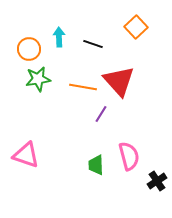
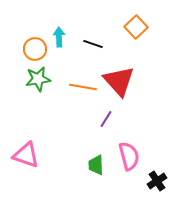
orange circle: moved 6 px right
purple line: moved 5 px right, 5 px down
